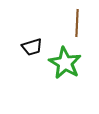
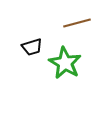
brown line: rotated 72 degrees clockwise
